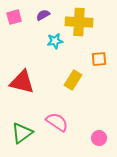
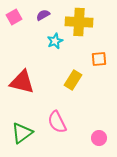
pink square: rotated 14 degrees counterclockwise
cyan star: rotated 14 degrees counterclockwise
pink semicircle: rotated 150 degrees counterclockwise
